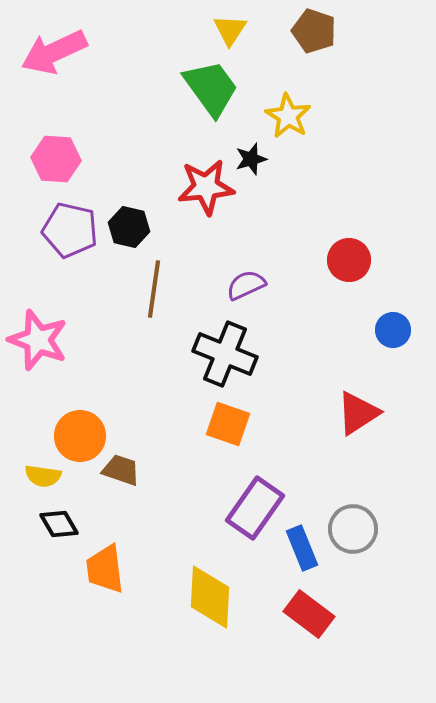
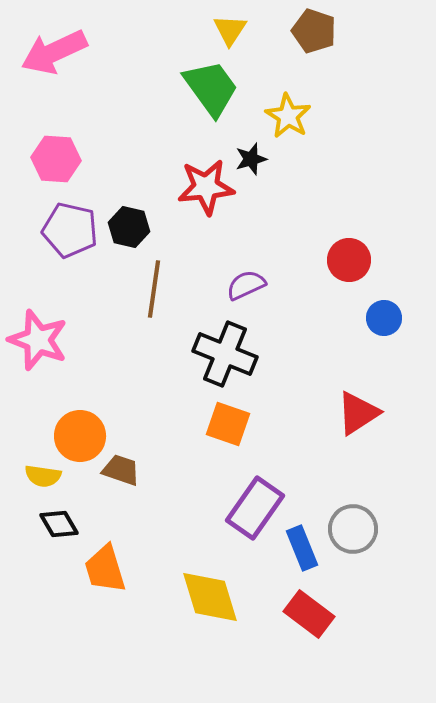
blue circle: moved 9 px left, 12 px up
orange trapezoid: rotated 10 degrees counterclockwise
yellow diamond: rotated 20 degrees counterclockwise
